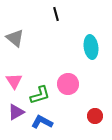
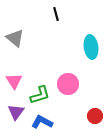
purple triangle: rotated 24 degrees counterclockwise
